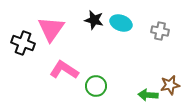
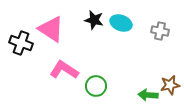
pink triangle: rotated 32 degrees counterclockwise
black cross: moved 2 px left
